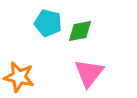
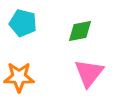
cyan pentagon: moved 25 px left
orange star: rotated 12 degrees counterclockwise
